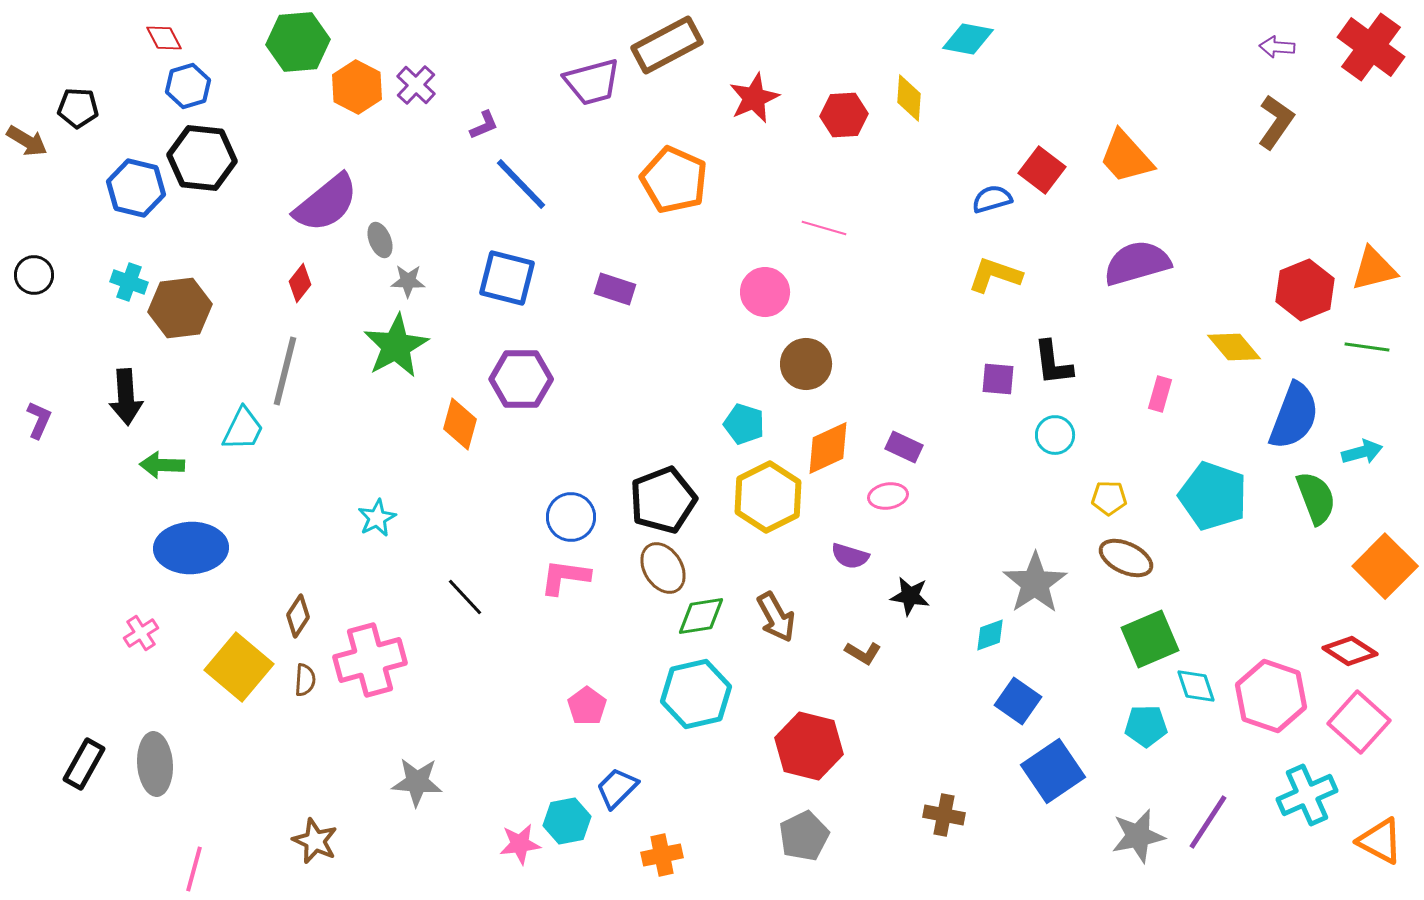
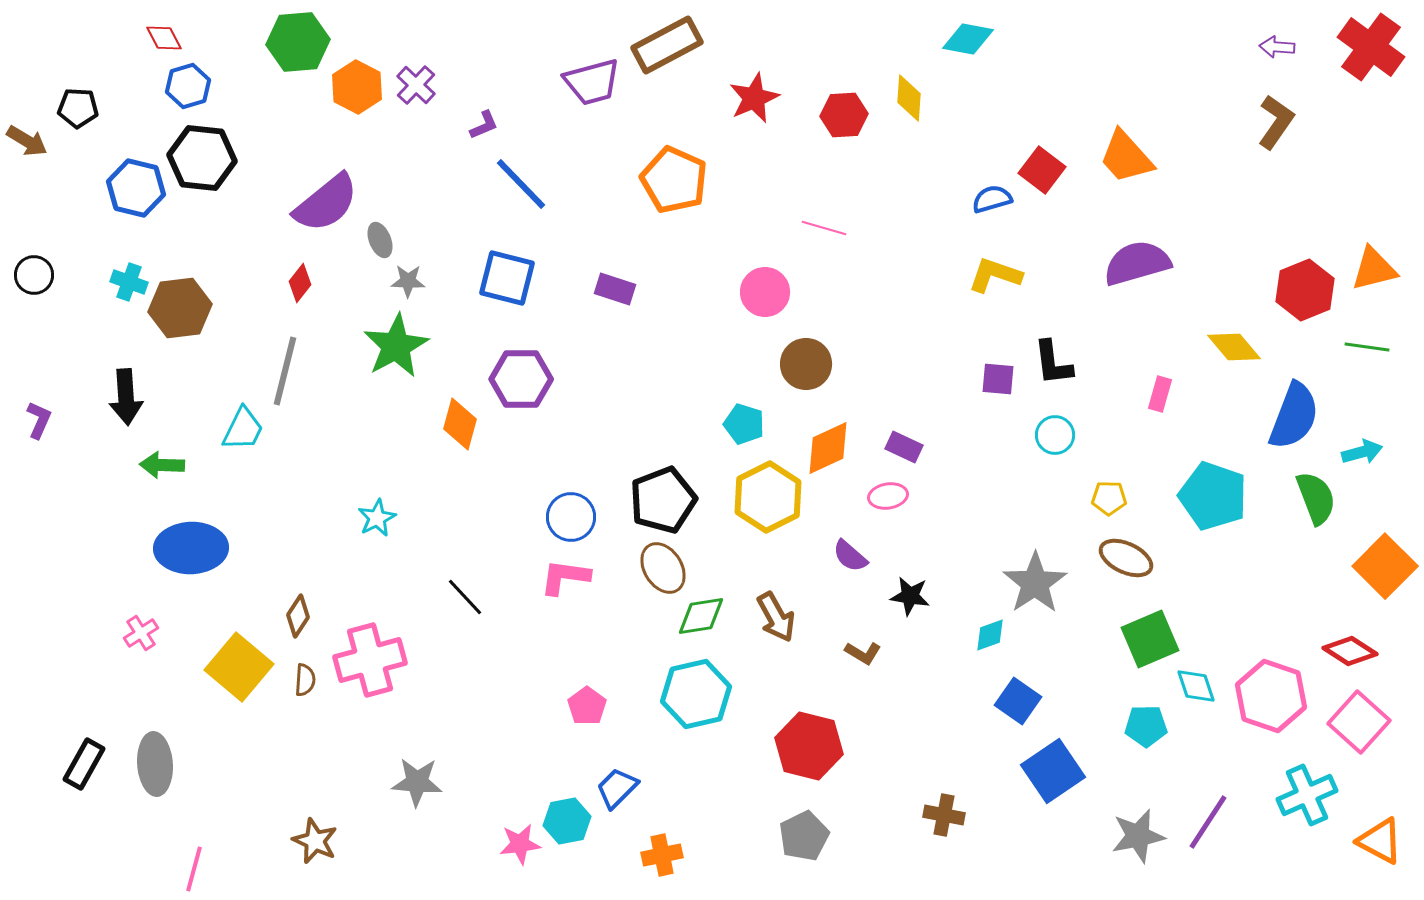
purple semicircle at (850, 556): rotated 24 degrees clockwise
